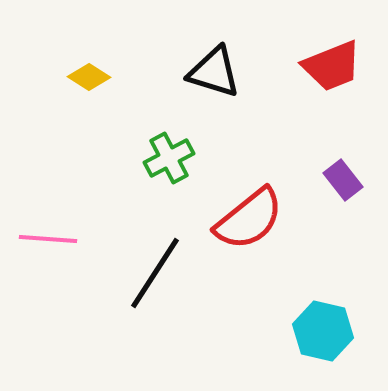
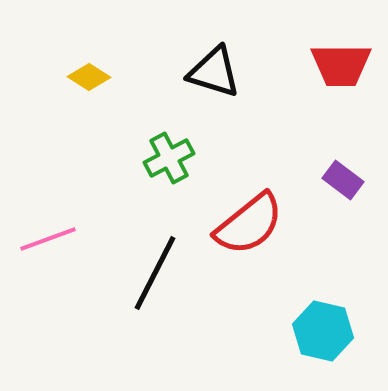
red trapezoid: moved 9 px right, 1 px up; rotated 22 degrees clockwise
purple rectangle: rotated 15 degrees counterclockwise
red semicircle: moved 5 px down
pink line: rotated 24 degrees counterclockwise
black line: rotated 6 degrees counterclockwise
